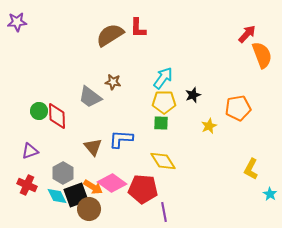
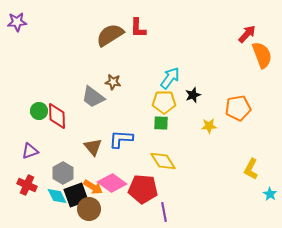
cyan arrow: moved 7 px right
gray trapezoid: moved 3 px right
yellow star: rotated 21 degrees clockwise
